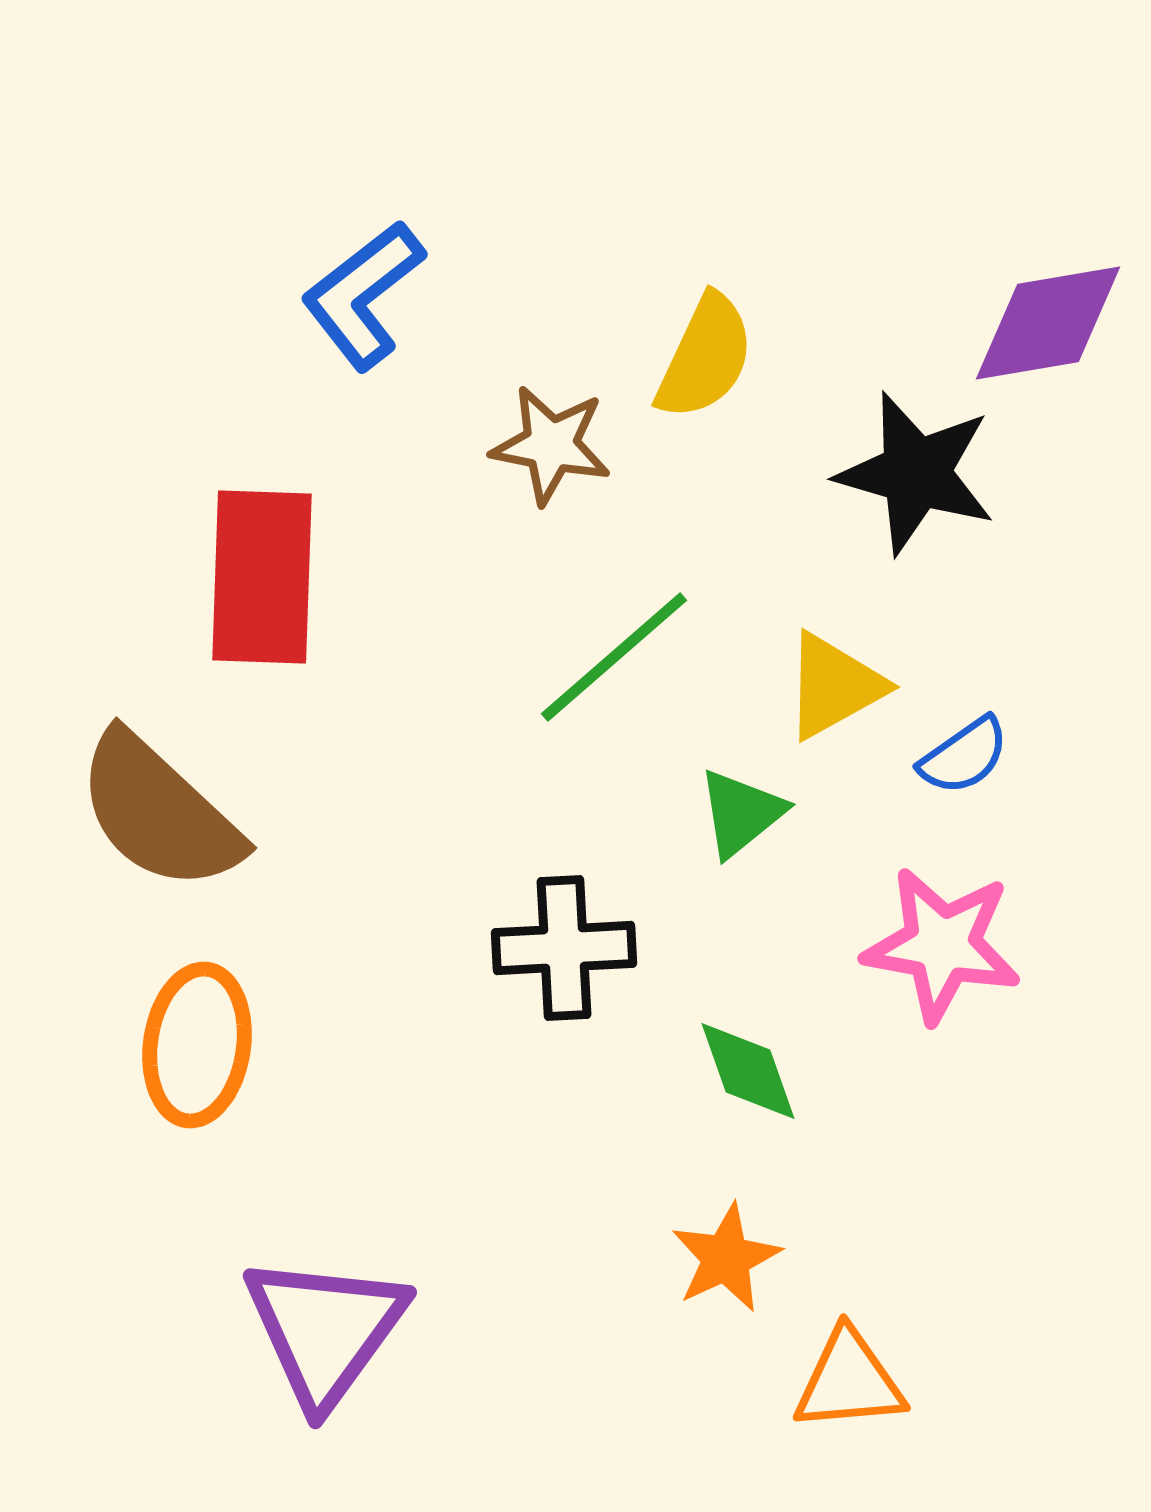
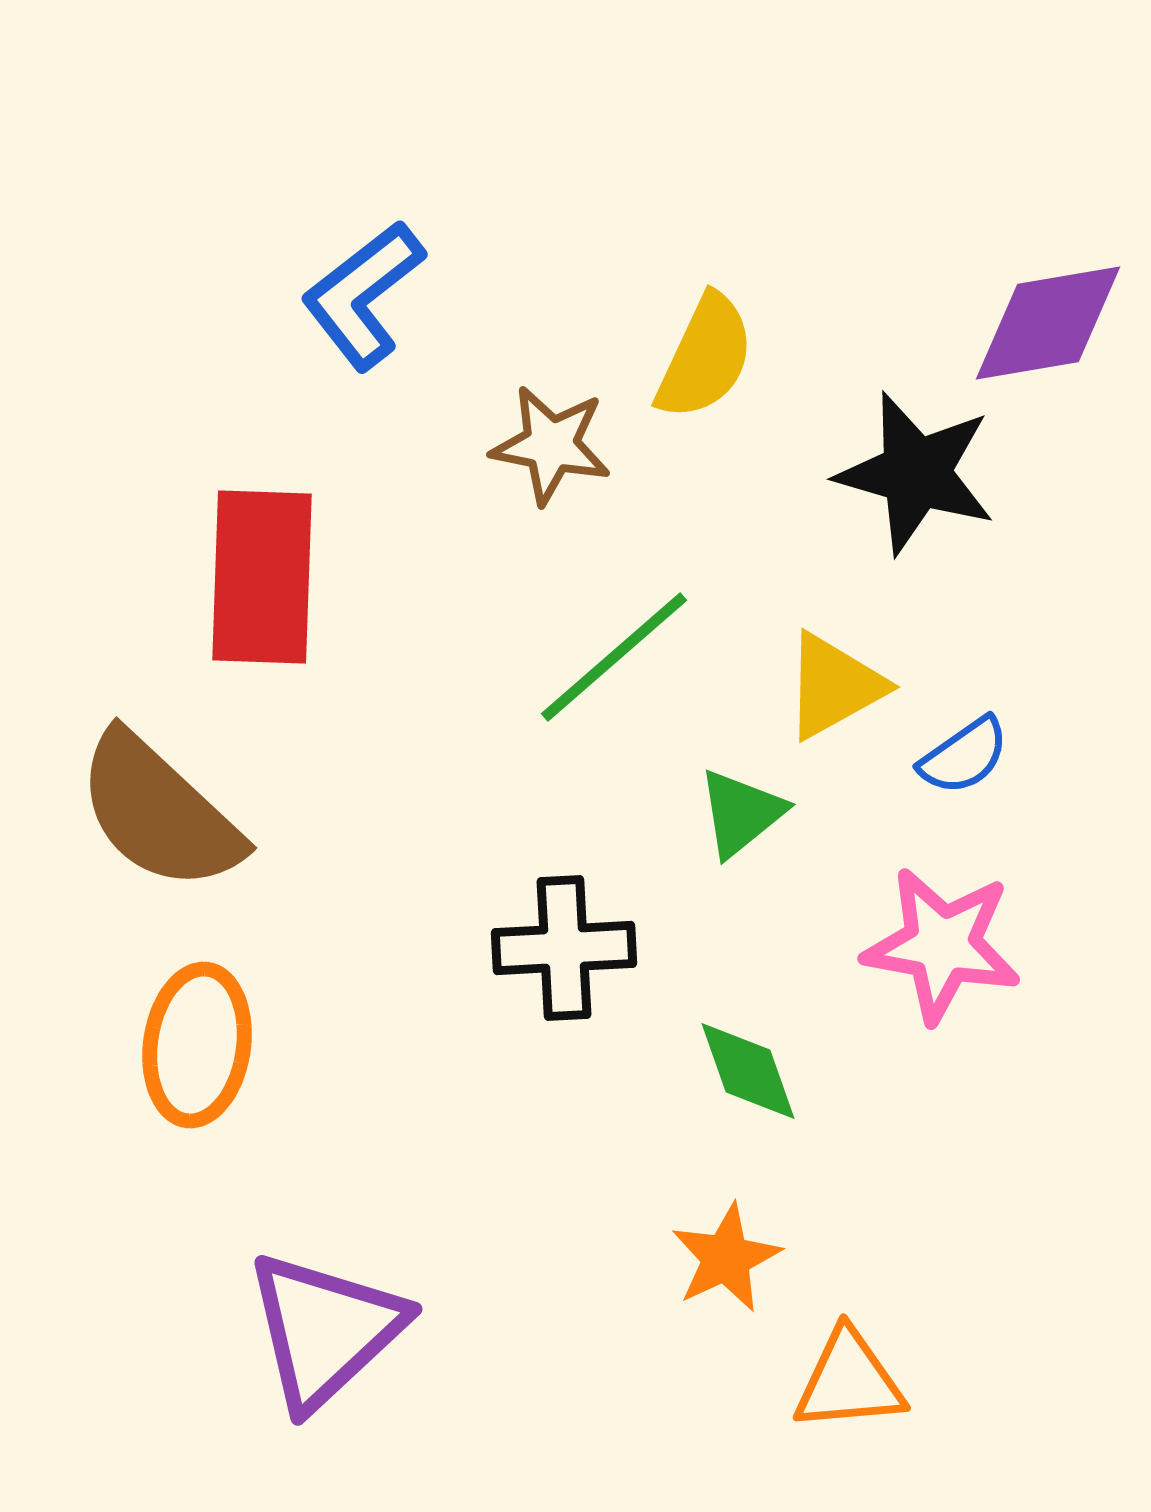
purple triangle: rotated 11 degrees clockwise
